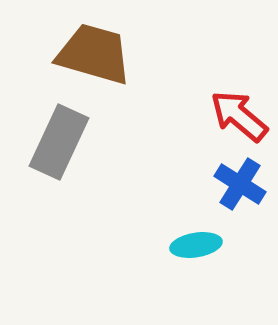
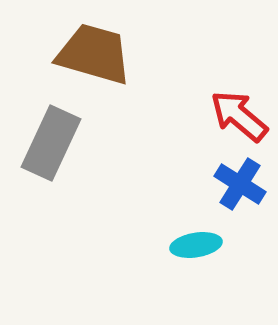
gray rectangle: moved 8 px left, 1 px down
